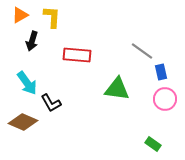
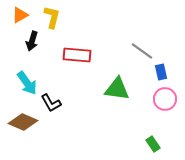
yellow L-shape: rotated 10 degrees clockwise
green rectangle: rotated 21 degrees clockwise
